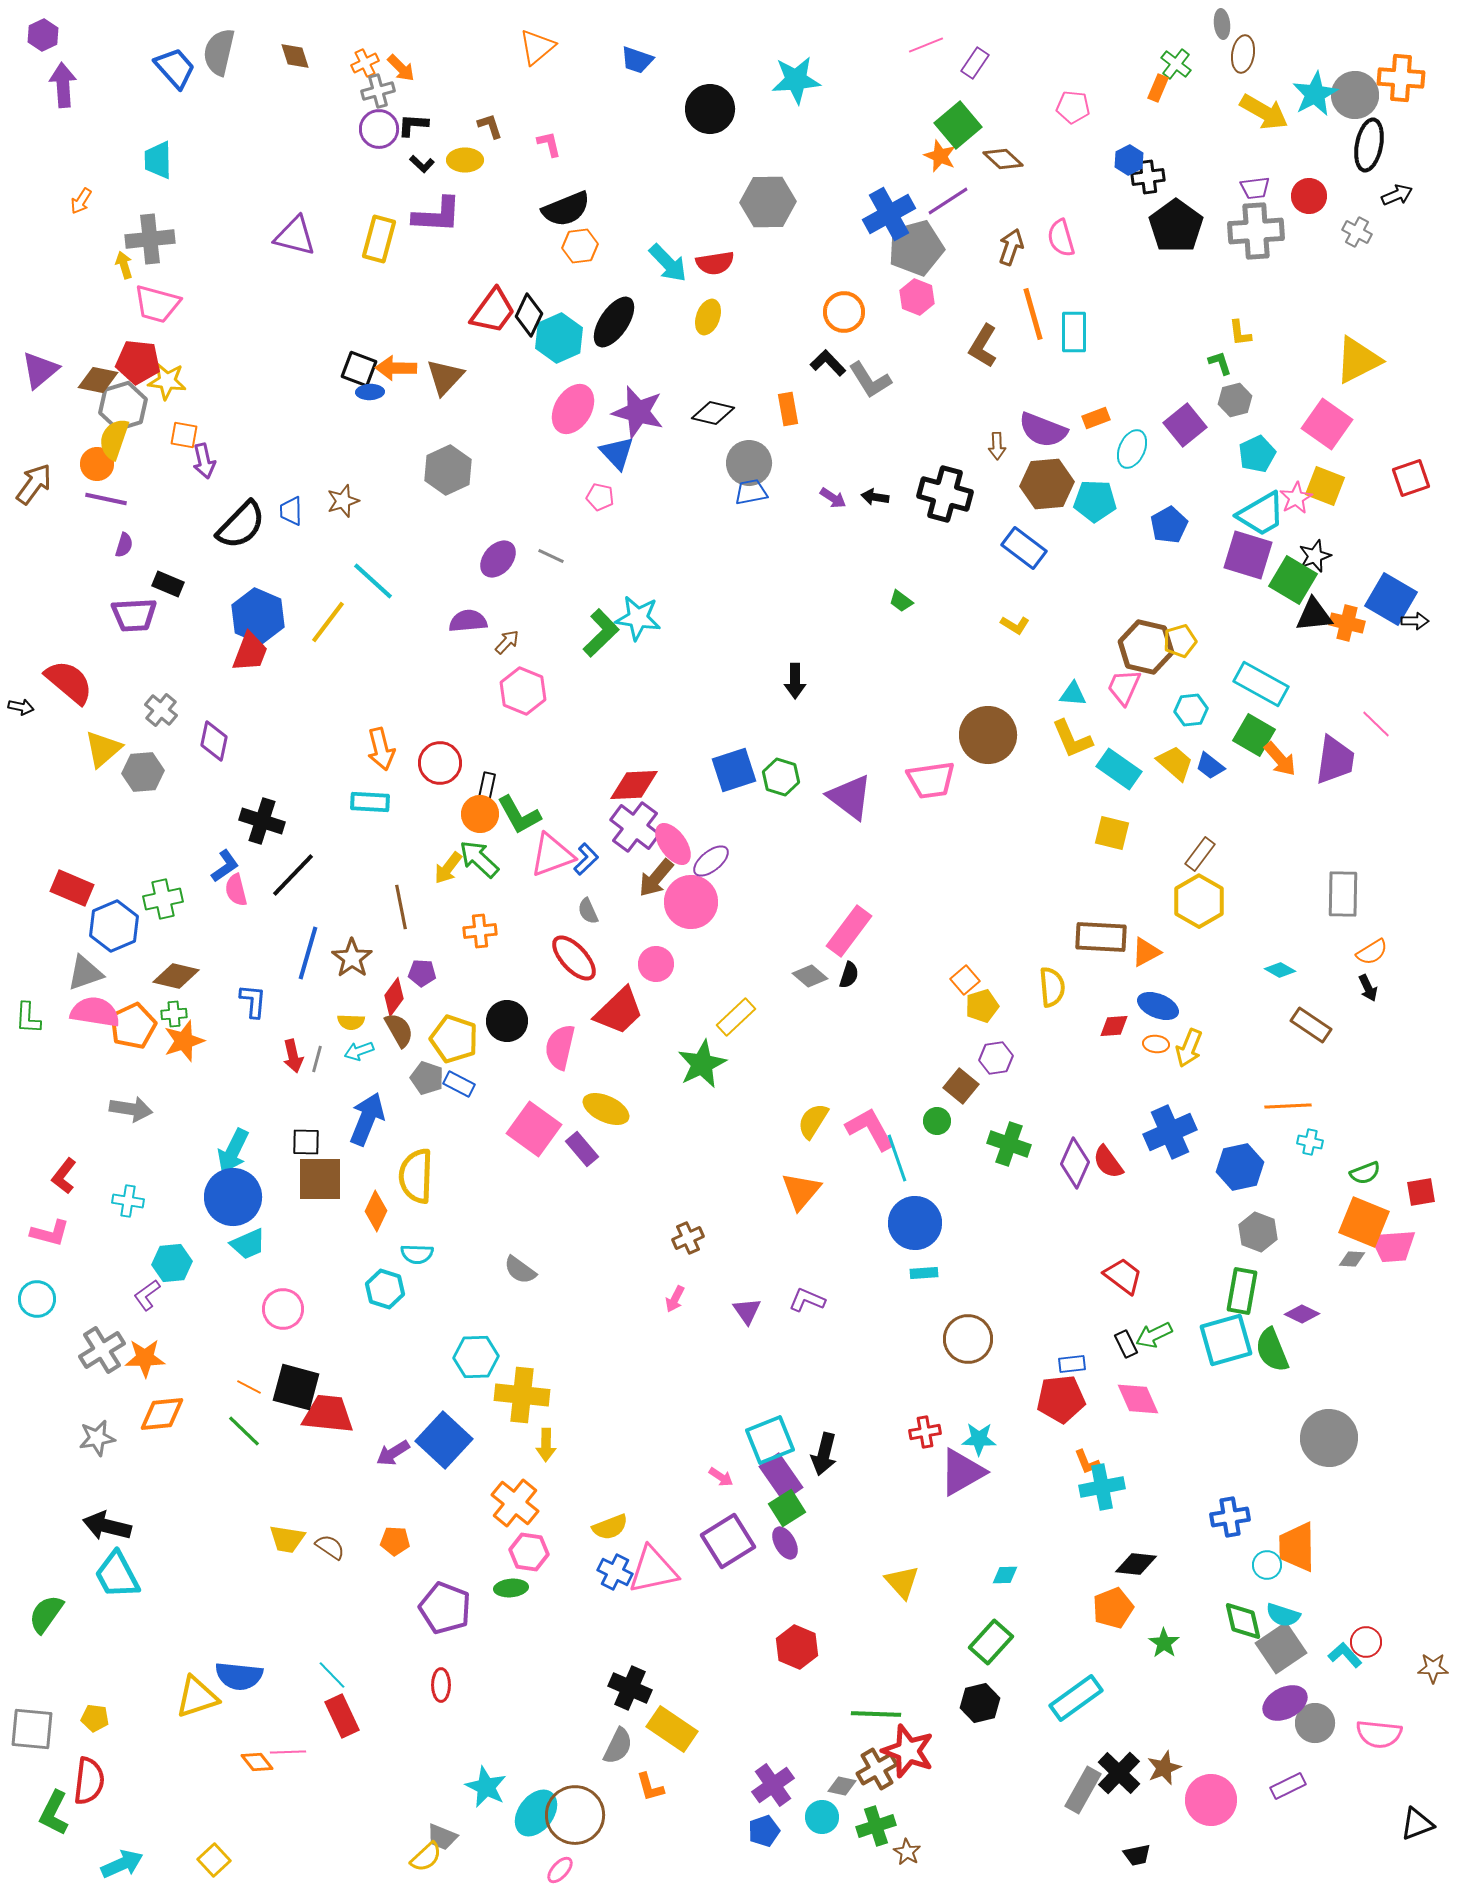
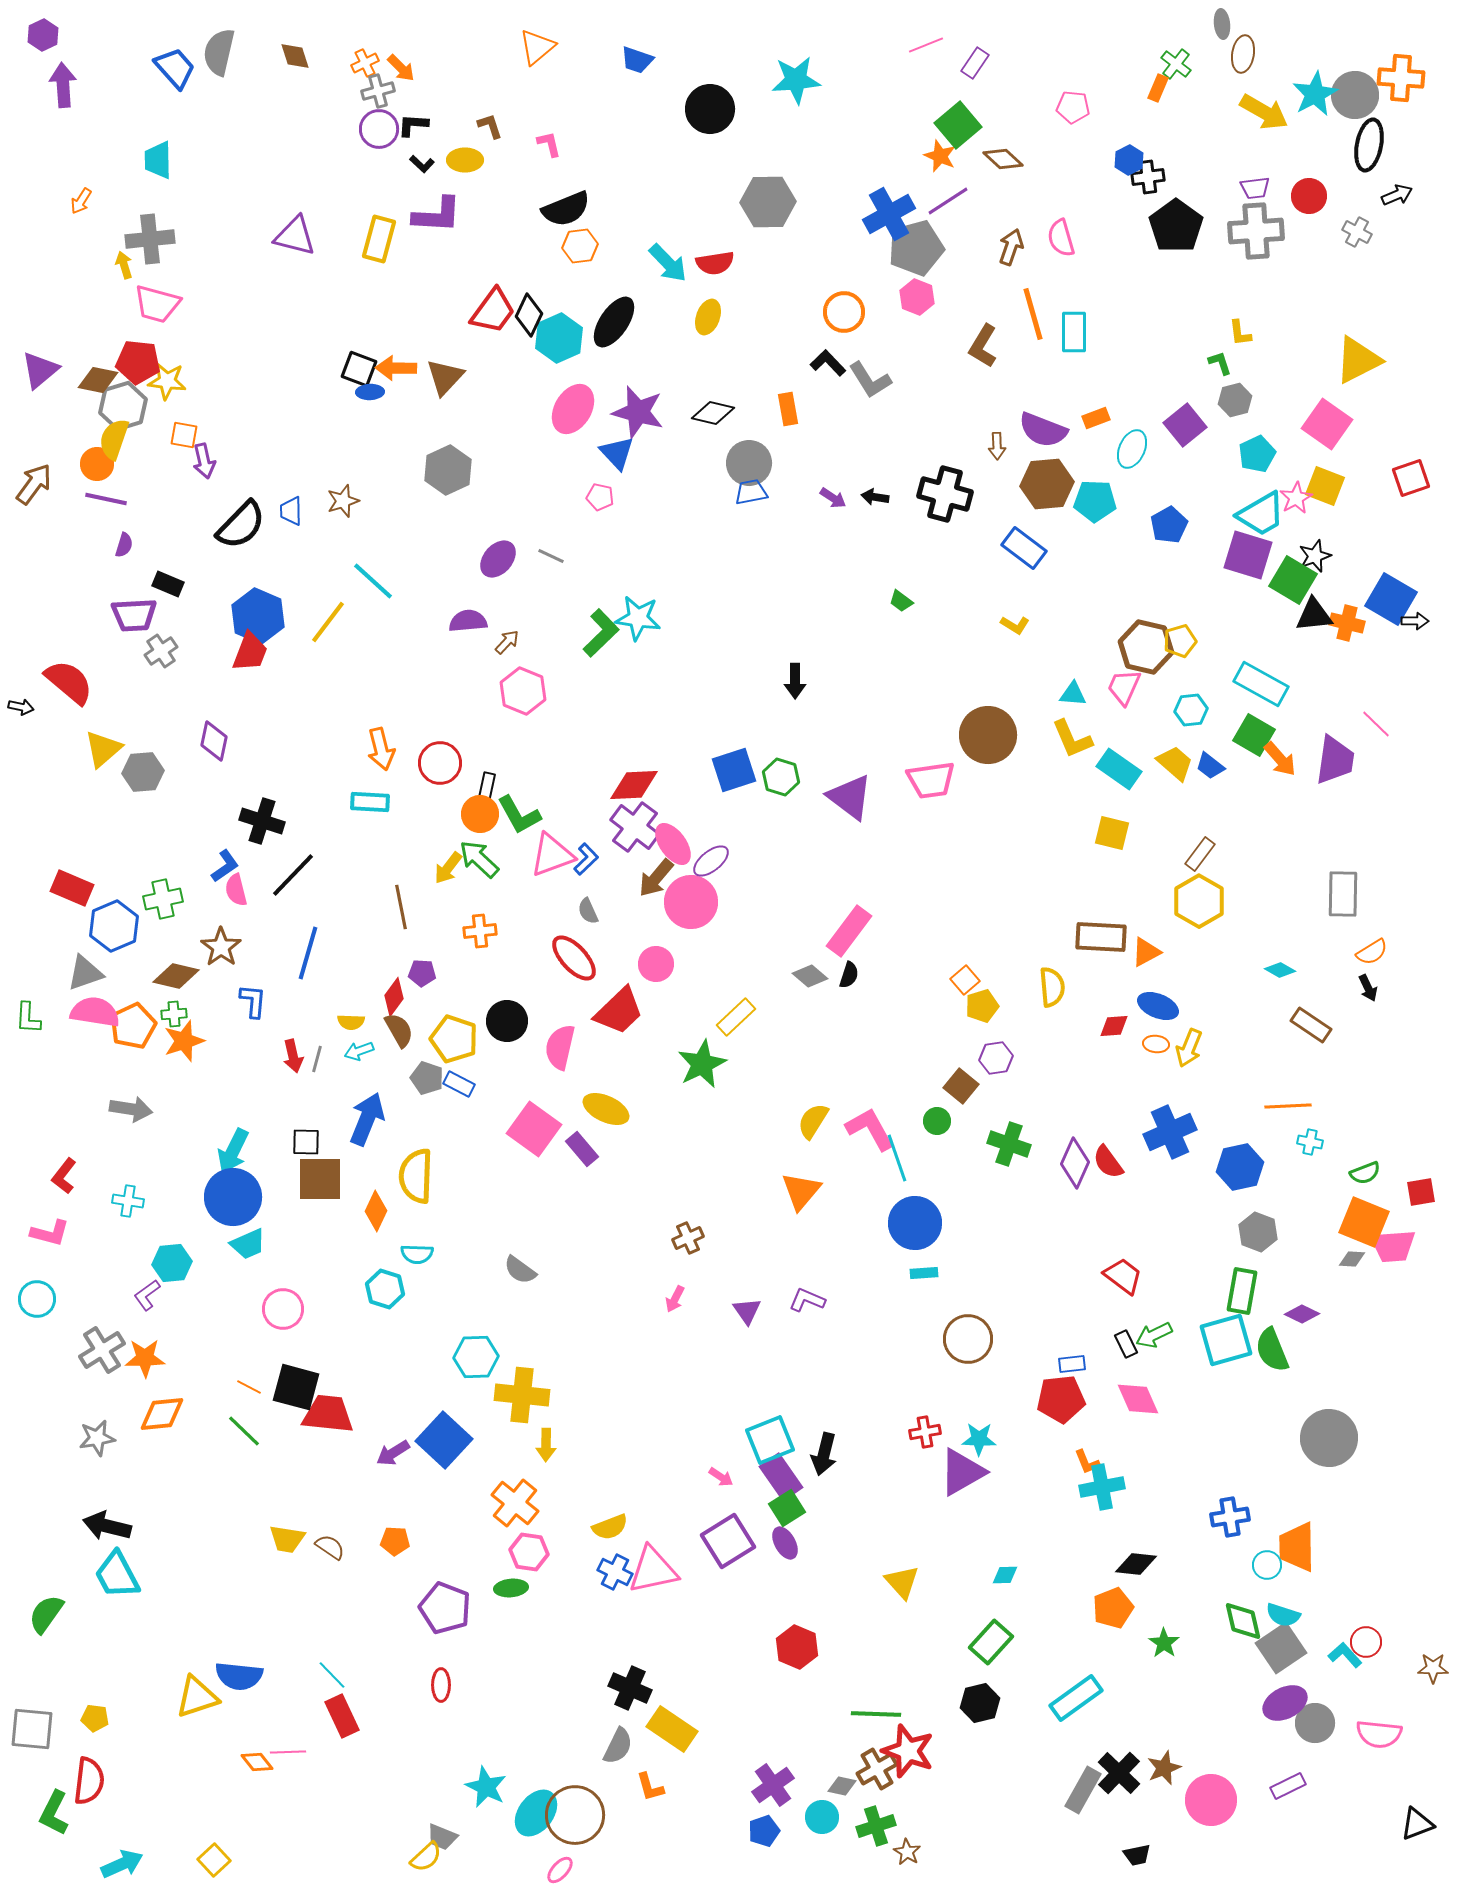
gray cross at (161, 710): moved 59 px up; rotated 16 degrees clockwise
brown star at (352, 958): moved 131 px left, 11 px up
